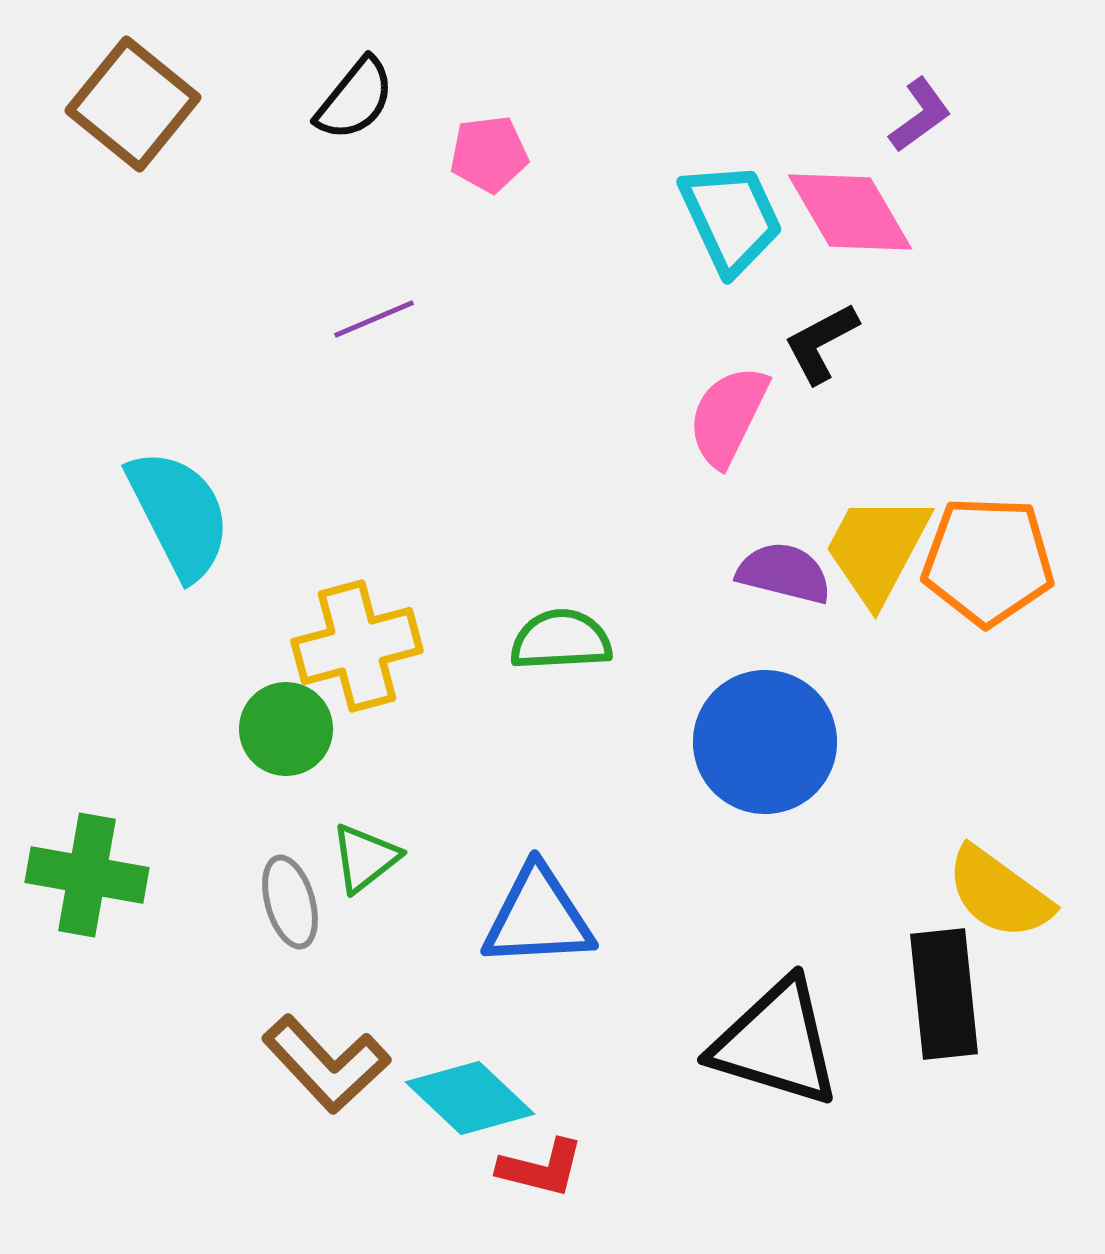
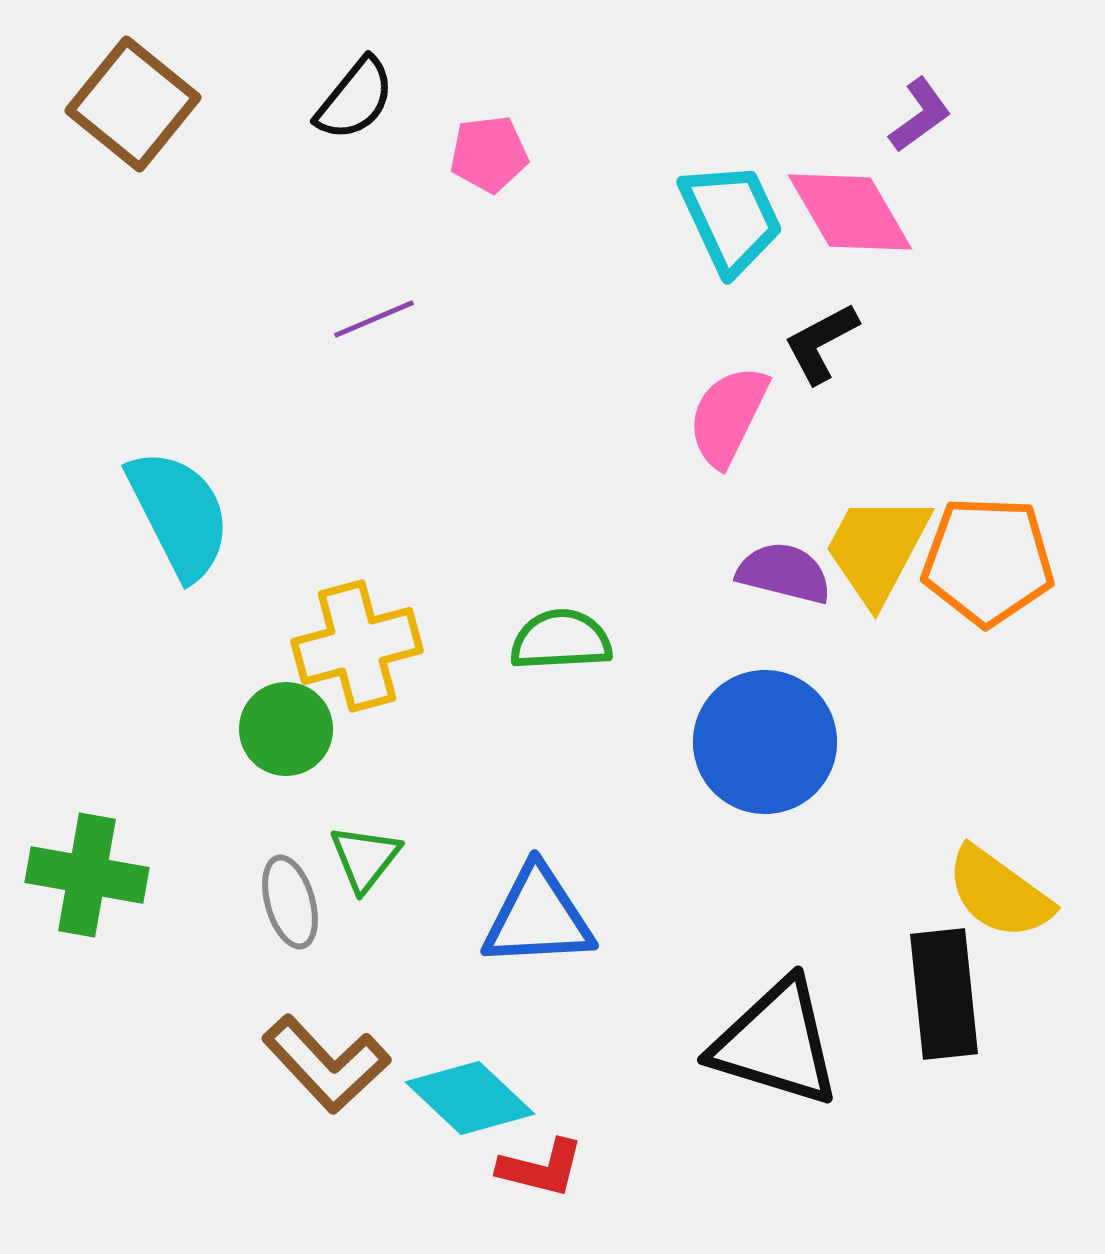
green triangle: rotated 14 degrees counterclockwise
